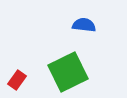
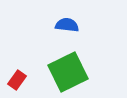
blue semicircle: moved 17 px left
